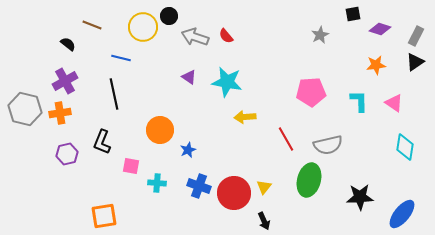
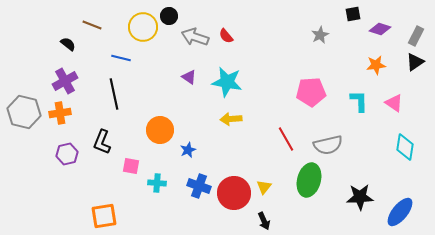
gray hexagon: moved 1 px left, 3 px down
yellow arrow: moved 14 px left, 2 px down
blue ellipse: moved 2 px left, 2 px up
